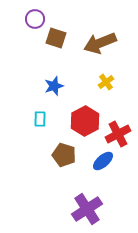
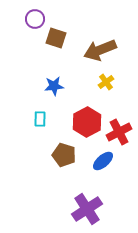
brown arrow: moved 7 px down
blue star: rotated 12 degrees clockwise
red hexagon: moved 2 px right, 1 px down
red cross: moved 1 px right, 2 px up
